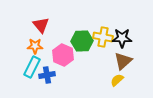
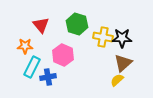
green hexagon: moved 5 px left, 17 px up; rotated 20 degrees clockwise
orange star: moved 10 px left
brown triangle: moved 2 px down
blue cross: moved 1 px right, 2 px down
